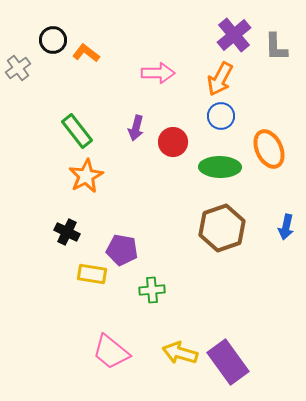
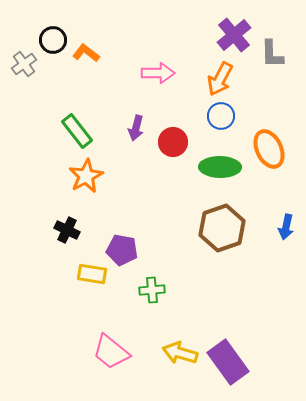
gray L-shape: moved 4 px left, 7 px down
gray cross: moved 6 px right, 4 px up
black cross: moved 2 px up
